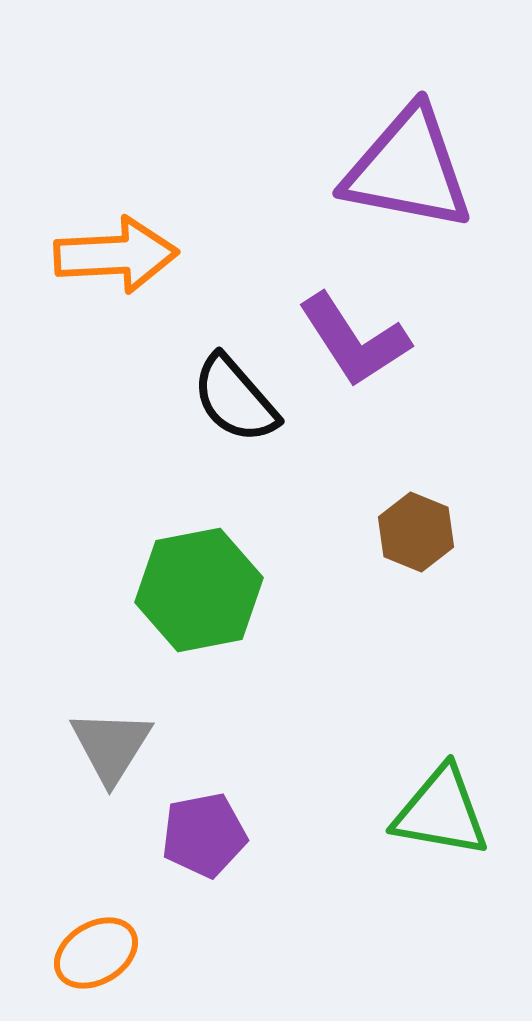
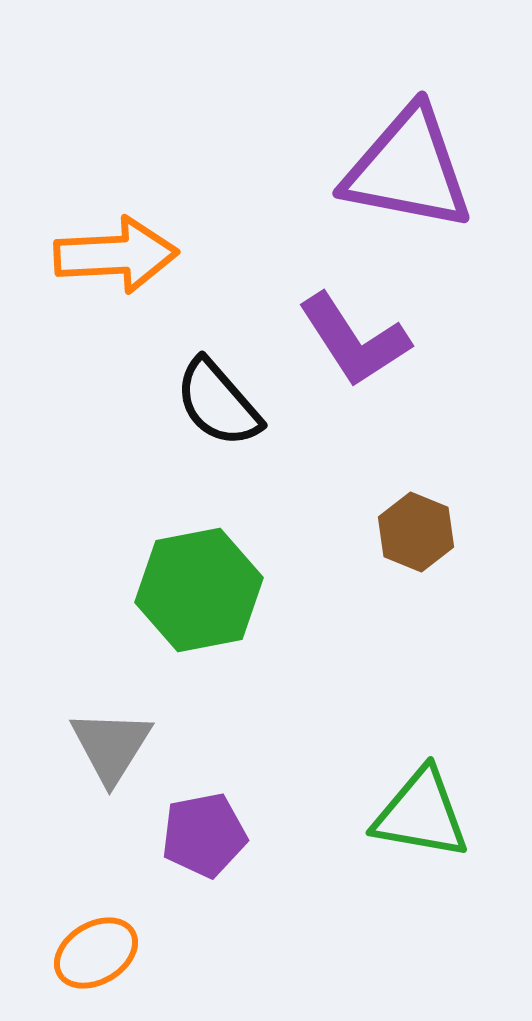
black semicircle: moved 17 px left, 4 px down
green triangle: moved 20 px left, 2 px down
